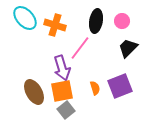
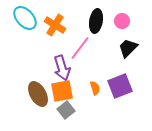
orange cross: rotated 15 degrees clockwise
brown ellipse: moved 4 px right, 2 px down
